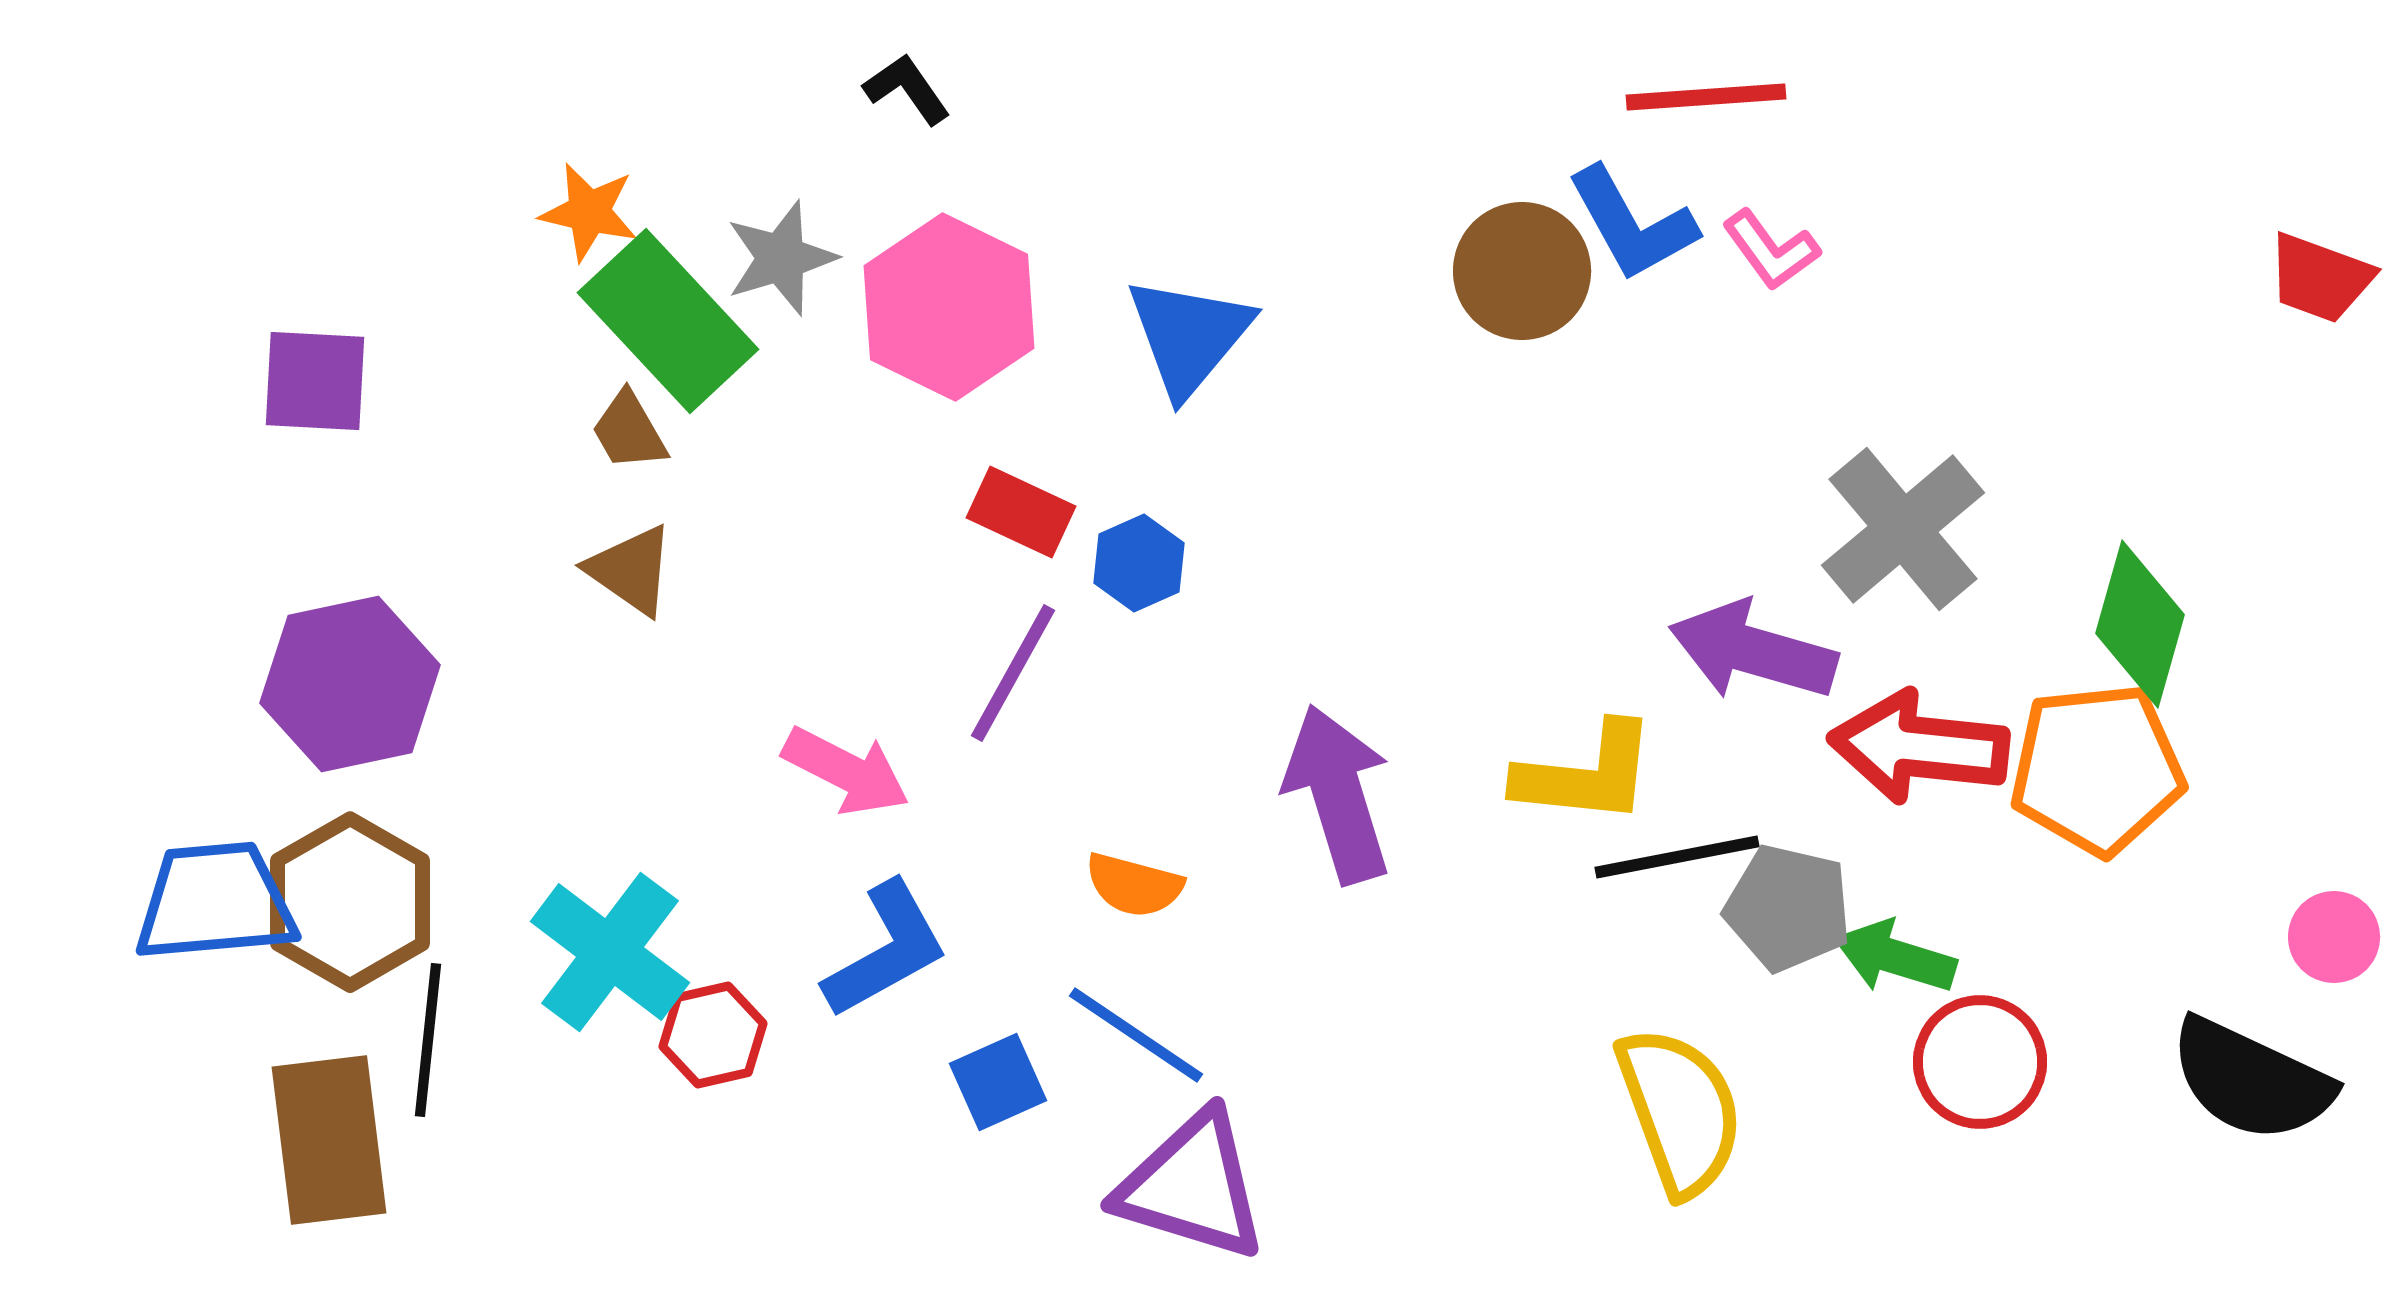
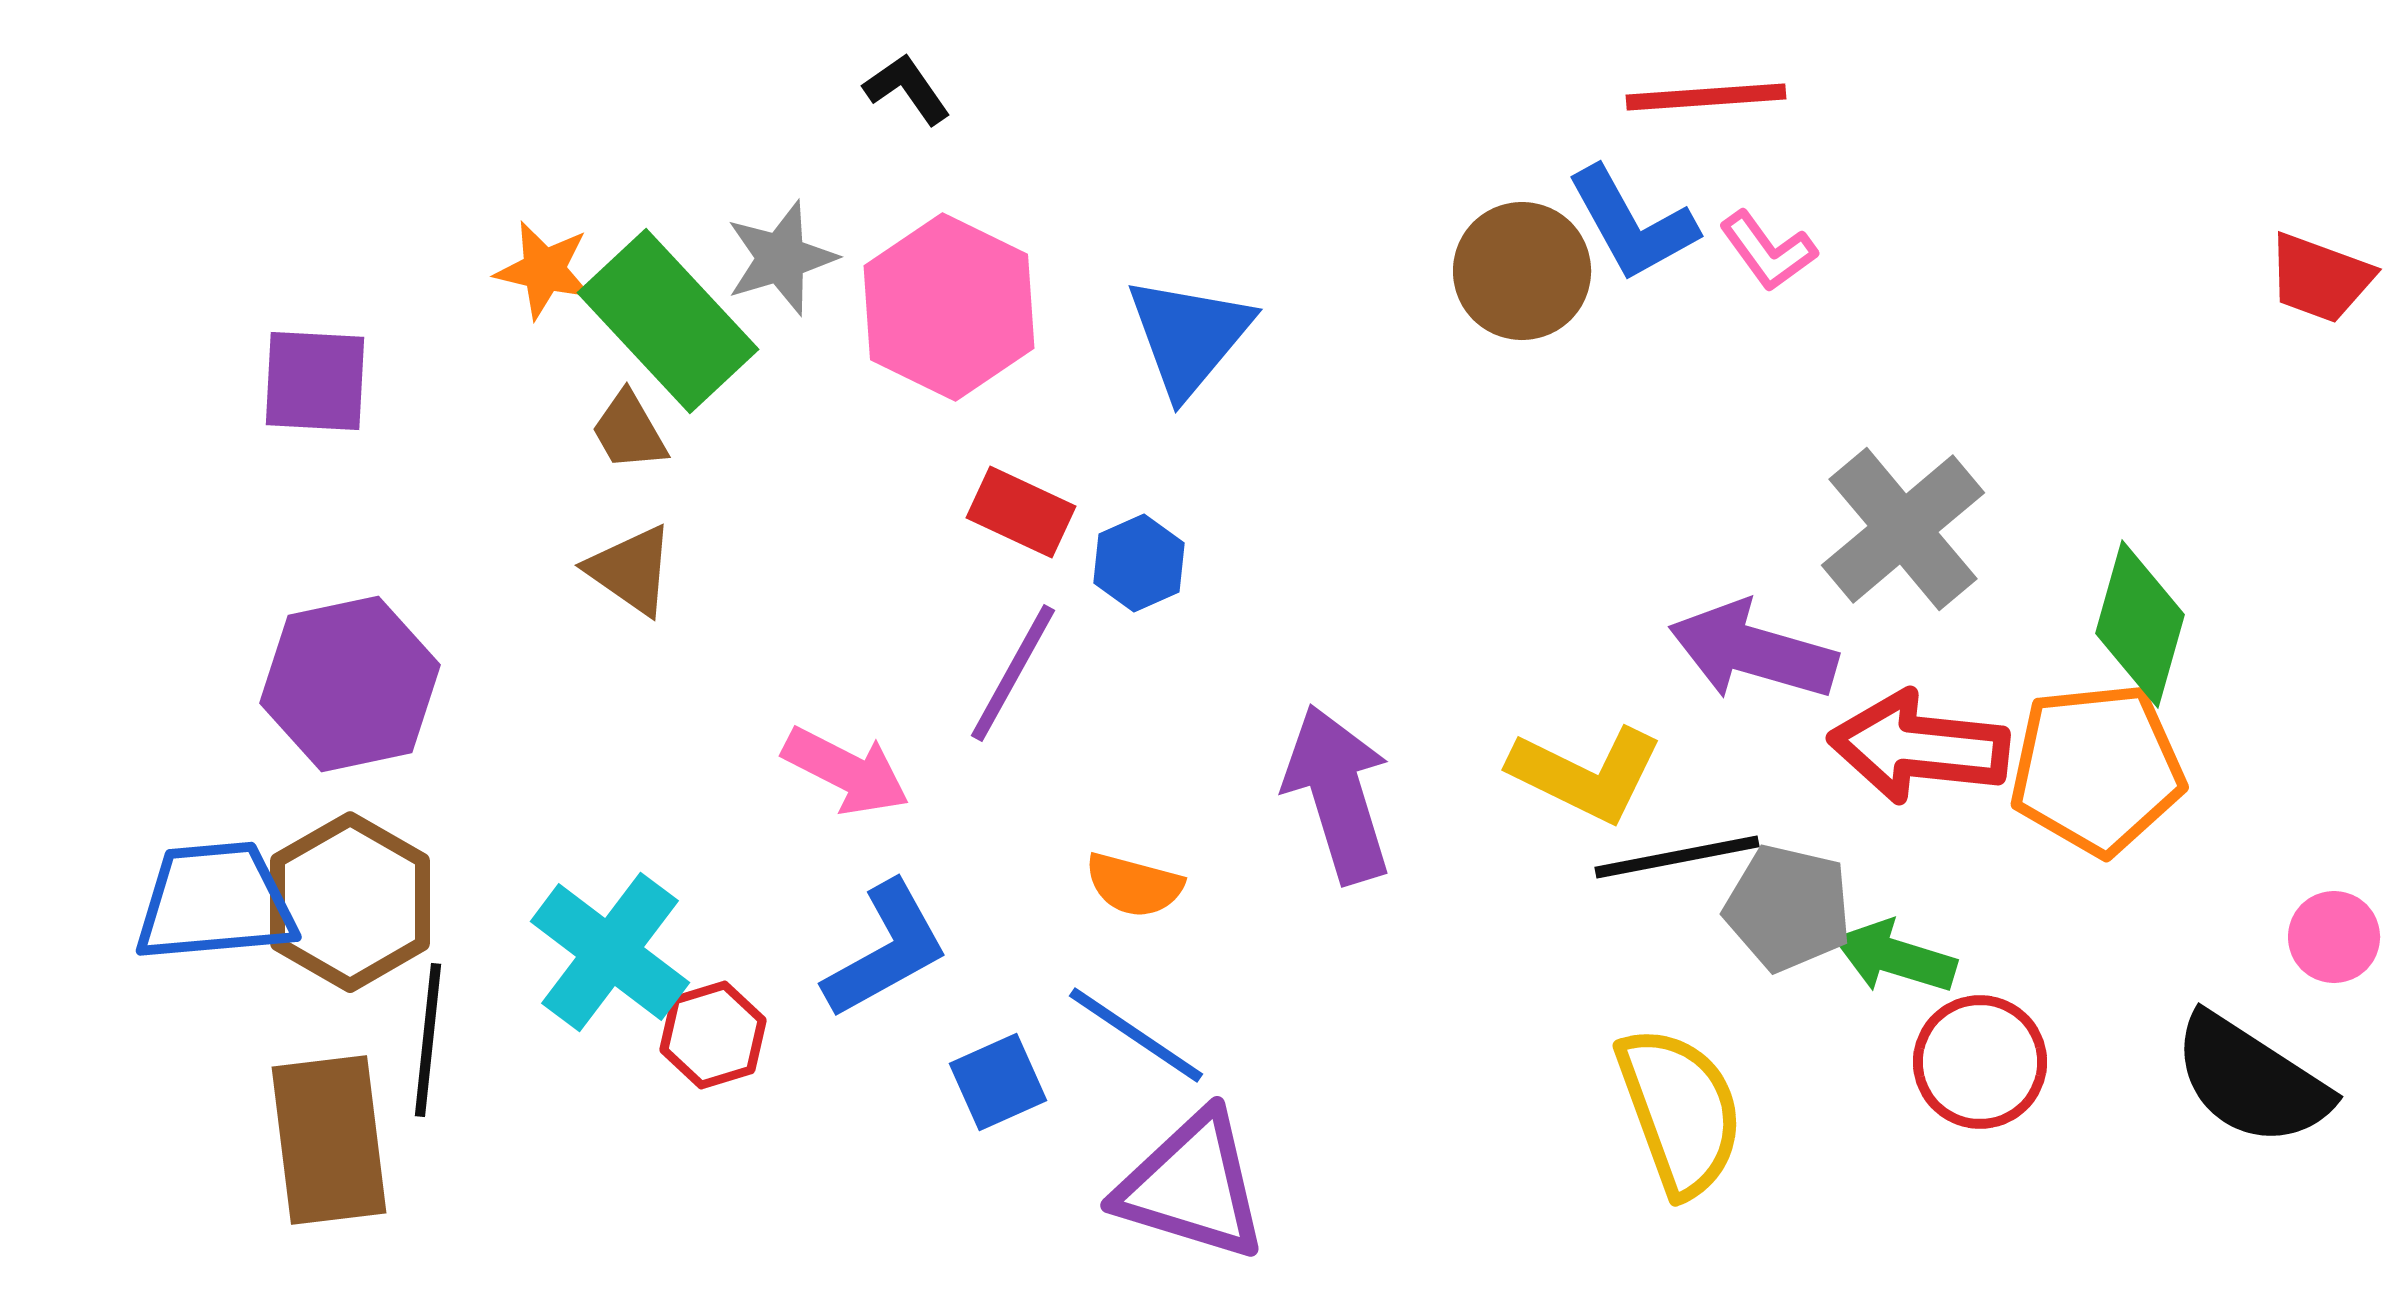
orange star at (589, 212): moved 45 px left, 58 px down
pink L-shape at (1771, 250): moved 3 px left, 1 px down
yellow L-shape at (1586, 774): rotated 20 degrees clockwise
red hexagon at (713, 1035): rotated 4 degrees counterclockwise
black semicircle at (2251, 1080): rotated 8 degrees clockwise
